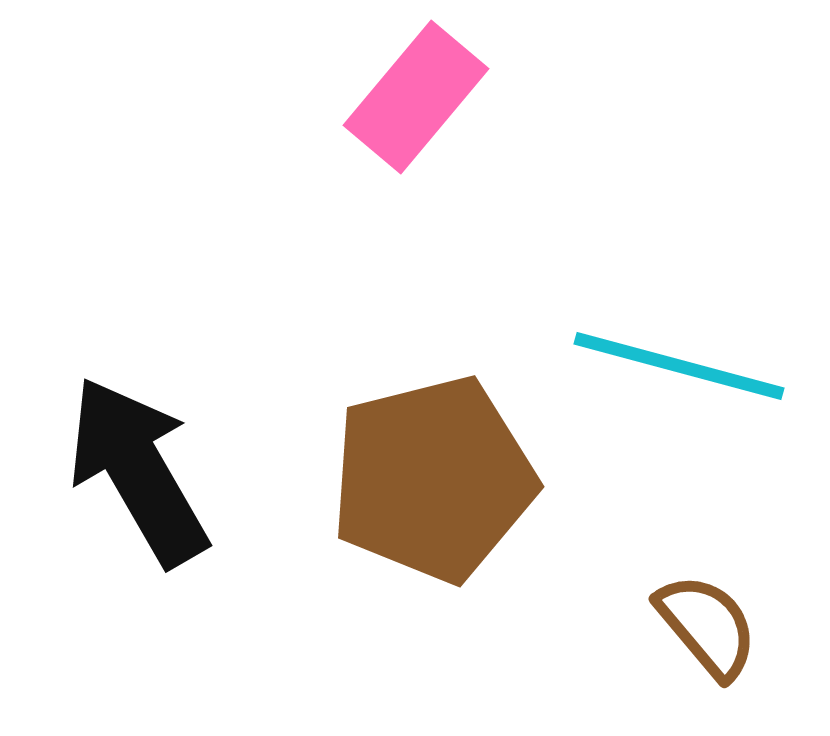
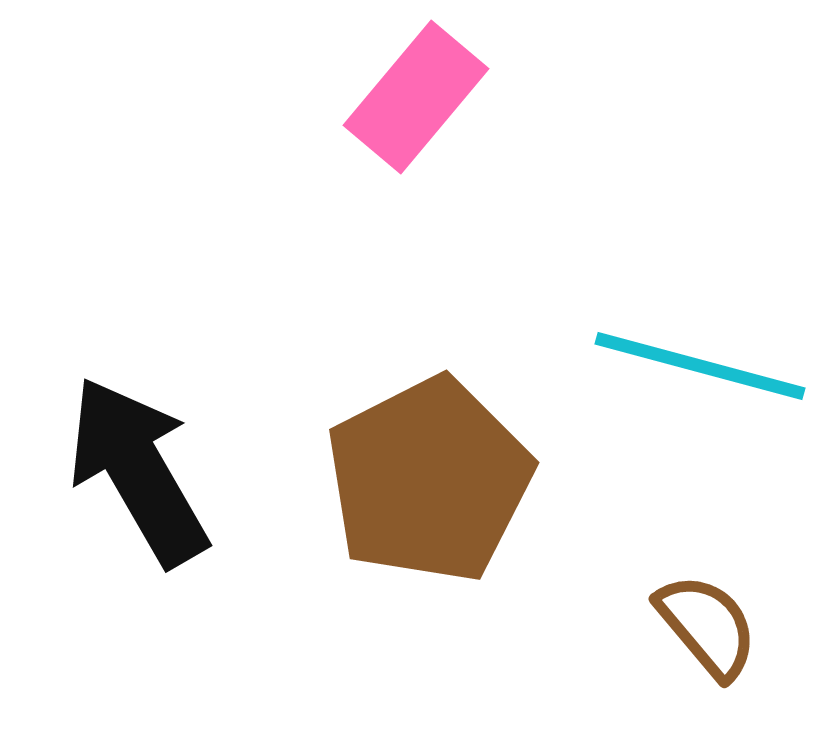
cyan line: moved 21 px right
brown pentagon: moved 4 px left, 1 px down; rotated 13 degrees counterclockwise
